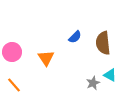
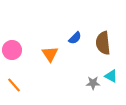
blue semicircle: moved 1 px down
pink circle: moved 2 px up
orange triangle: moved 4 px right, 4 px up
cyan triangle: moved 1 px right, 1 px down
gray star: rotated 24 degrees clockwise
